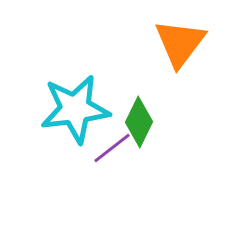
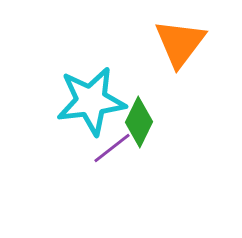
cyan star: moved 16 px right, 8 px up
